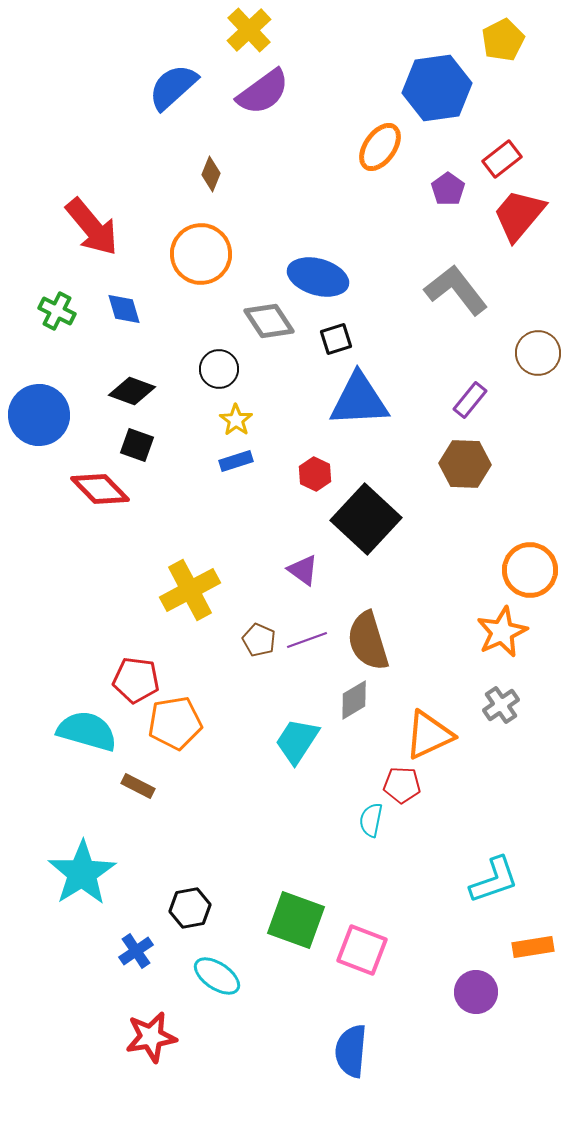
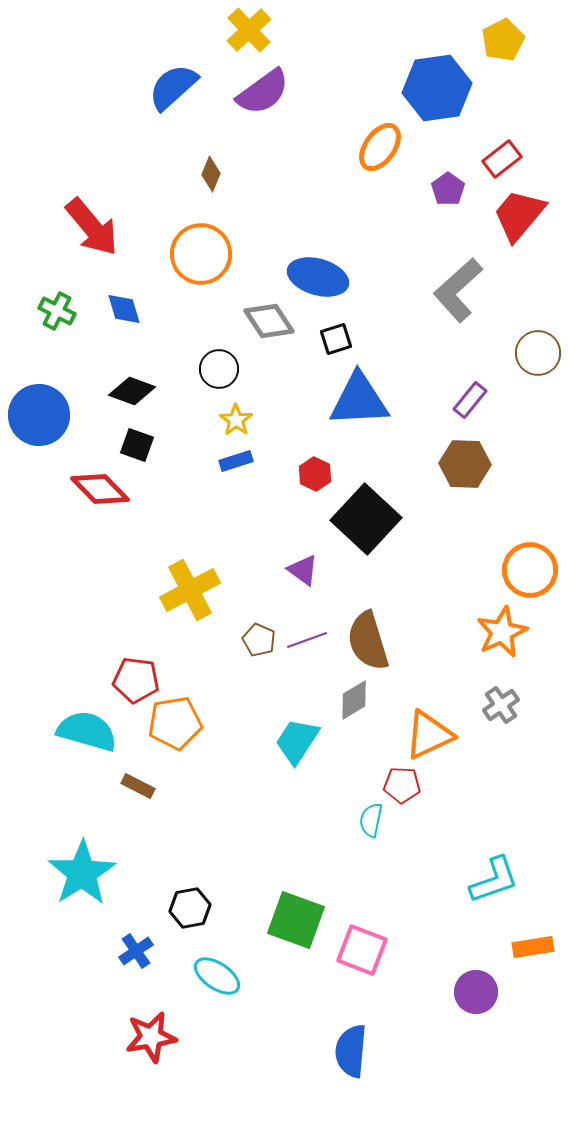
gray L-shape at (456, 290): moved 2 px right; rotated 94 degrees counterclockwise
